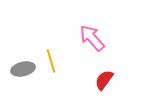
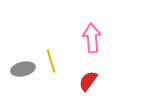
pink arrow: rotated 36 degrees clockwise
red semicircle: moved 16 px left, 1 px down
